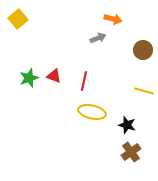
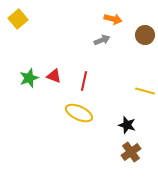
gray arrow: moved 4 px right, 2 px down
brown circle: moved 2 px right, 15 px up
yellow line: moved 1 px right
yellow ellipse: moved 13 px left, 1 px down; rotated 12 degrees clockwise
